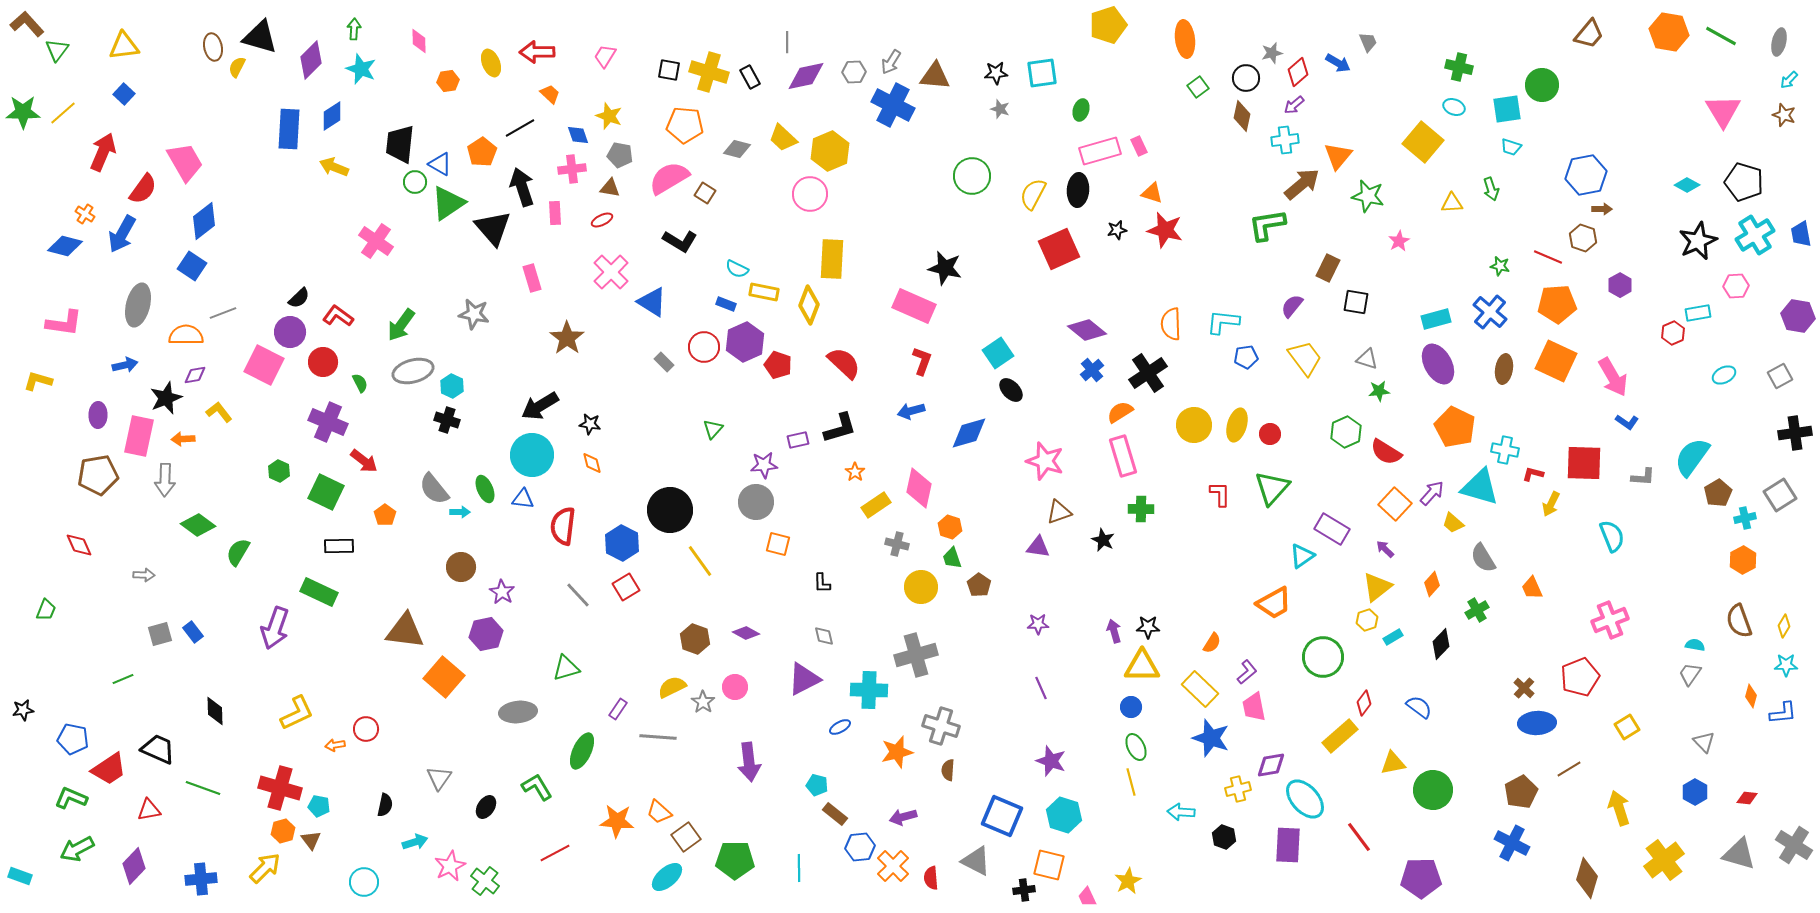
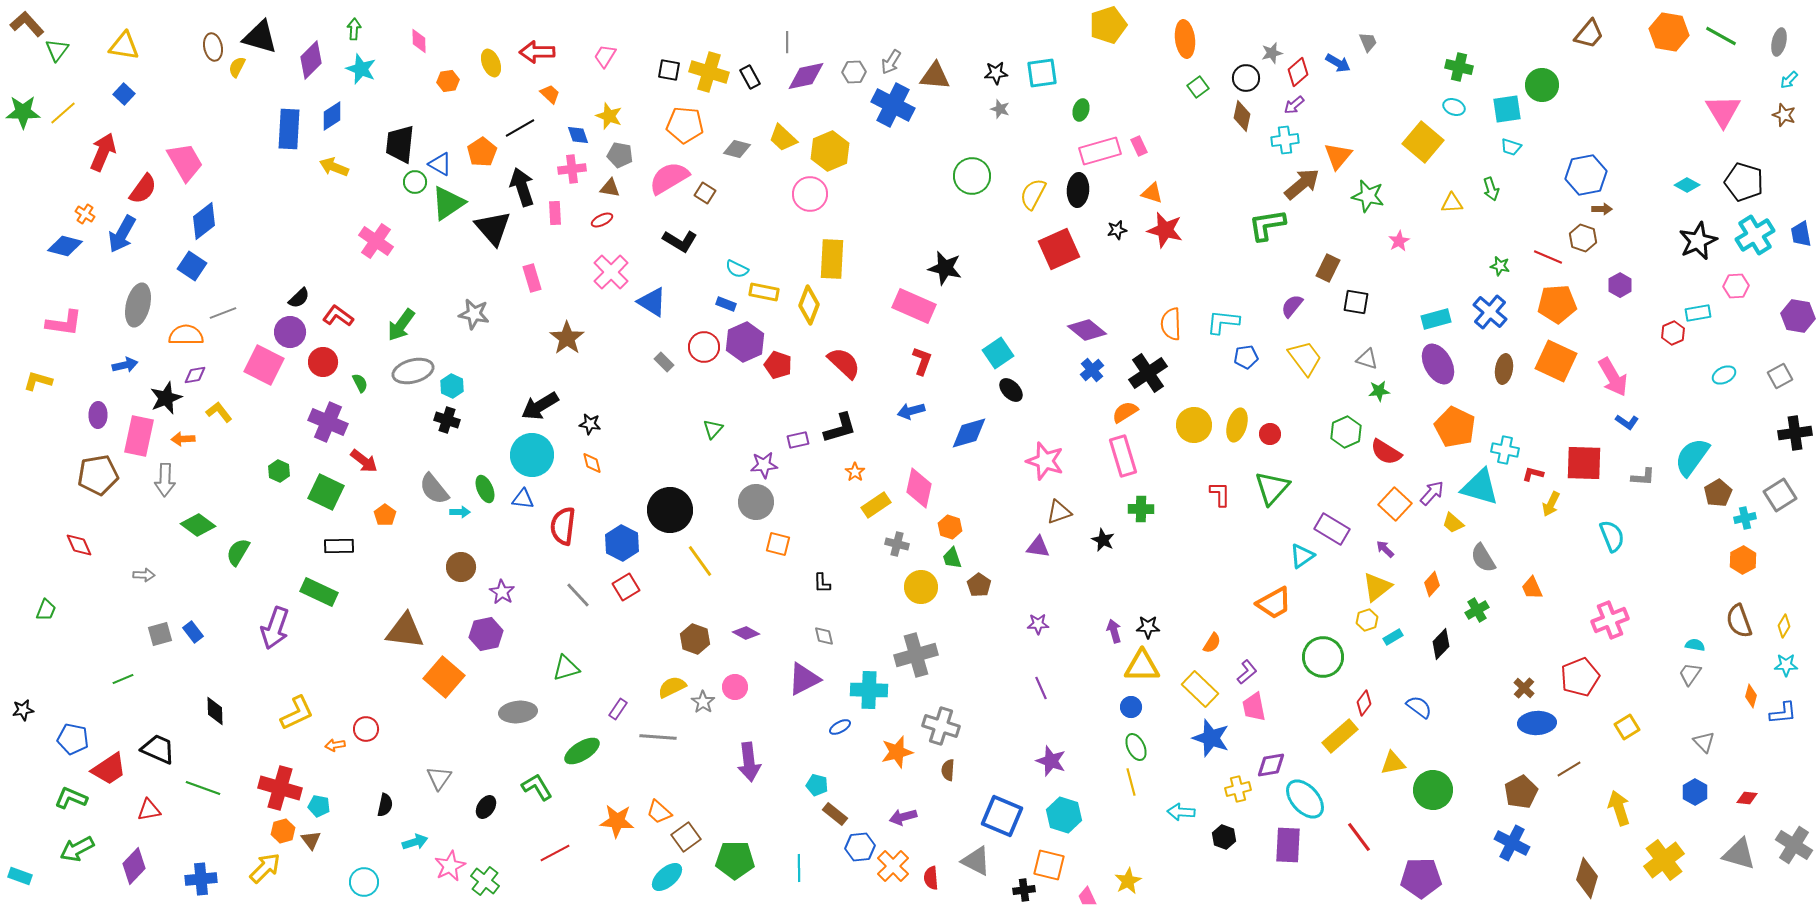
yellow triangle at (124, 46): rotated 16 degrees clockwise
orange semicircle at (1120, 412): moved 5 px right
green ellipse at (582, 751): rotated 33 degrees clockwise
